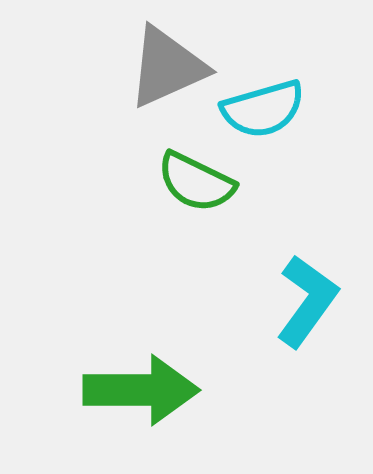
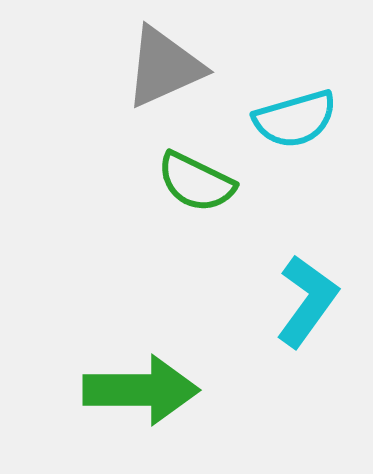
gray triangle: moved 3 px left
cyan semicircle: moved 32 px right, 10 px down
